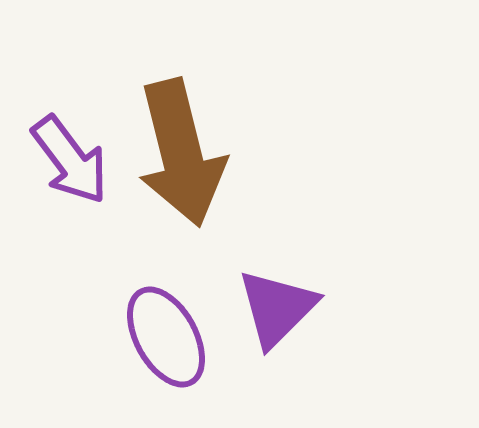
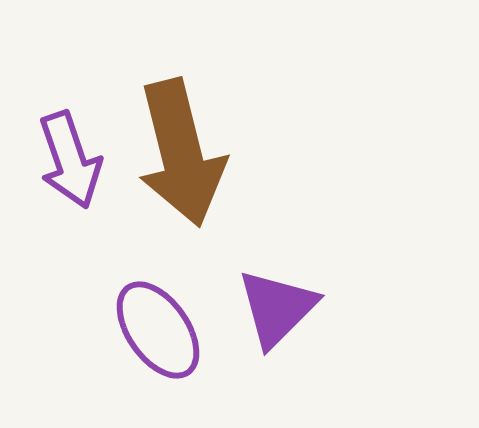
purple arrow: rotated 18 degrees clockwise
purple ellipse: moved 8 px left, 7 px up; rotated 6 degrees counterclockwise
